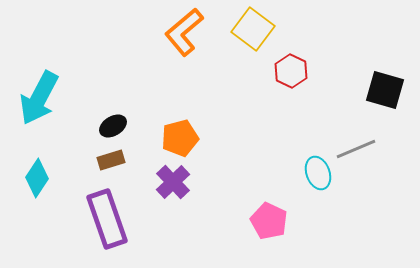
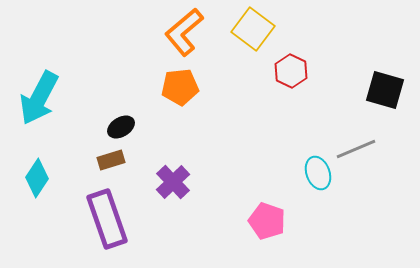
black ellipse: moved 8 px right, 1 px down
orange pentagon: moved 51 px up; rotated 9 degrees clockwise
pink pentagon: moved 2 px left; rotated 6 degrees counterclockwise
